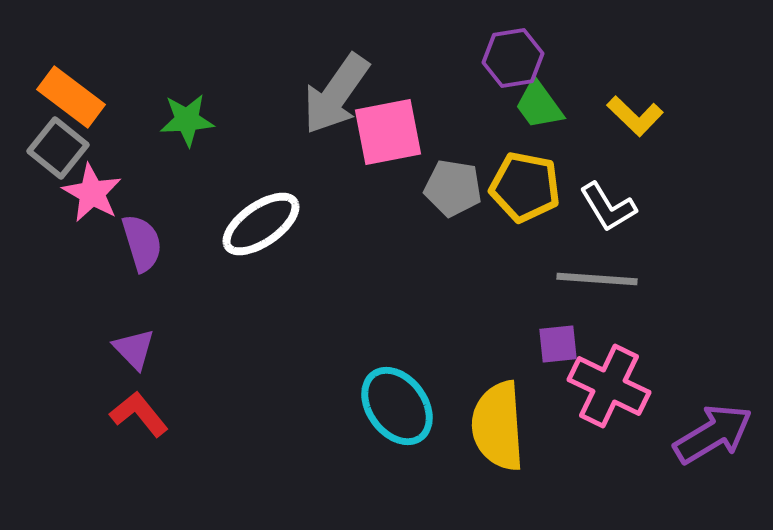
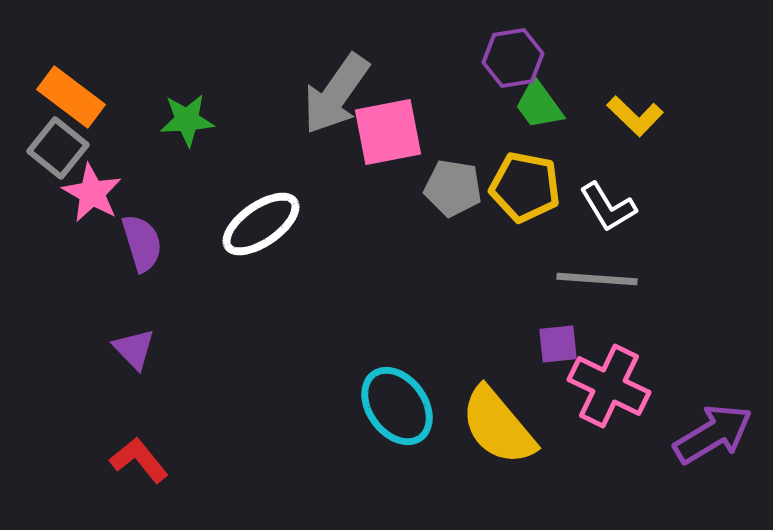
red L-shape: moved 46 px down
yellow semicircle: rotated 36 degrees counterclockwise
